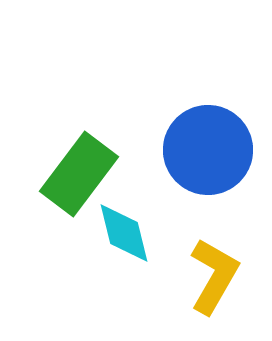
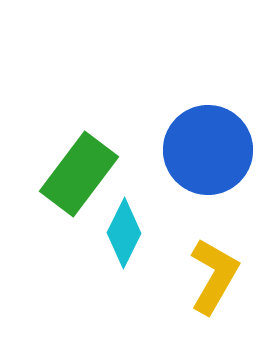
cyan diamond: rotated 40 degrees clockwise
